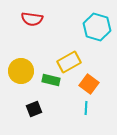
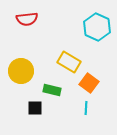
red semicircle: moved 5 px left; rotated 15 degrees counterclockwise
cyan hexagon: rotated 8 degrees clockwise
yellow rectangle: rotated 60 degrees clockwise
green rectangle: moved 1 px right, 10 px down
orange square: moved 1 px up
black square: moved 1 px right, 1 px up; rotated 21 degrees clockwise
